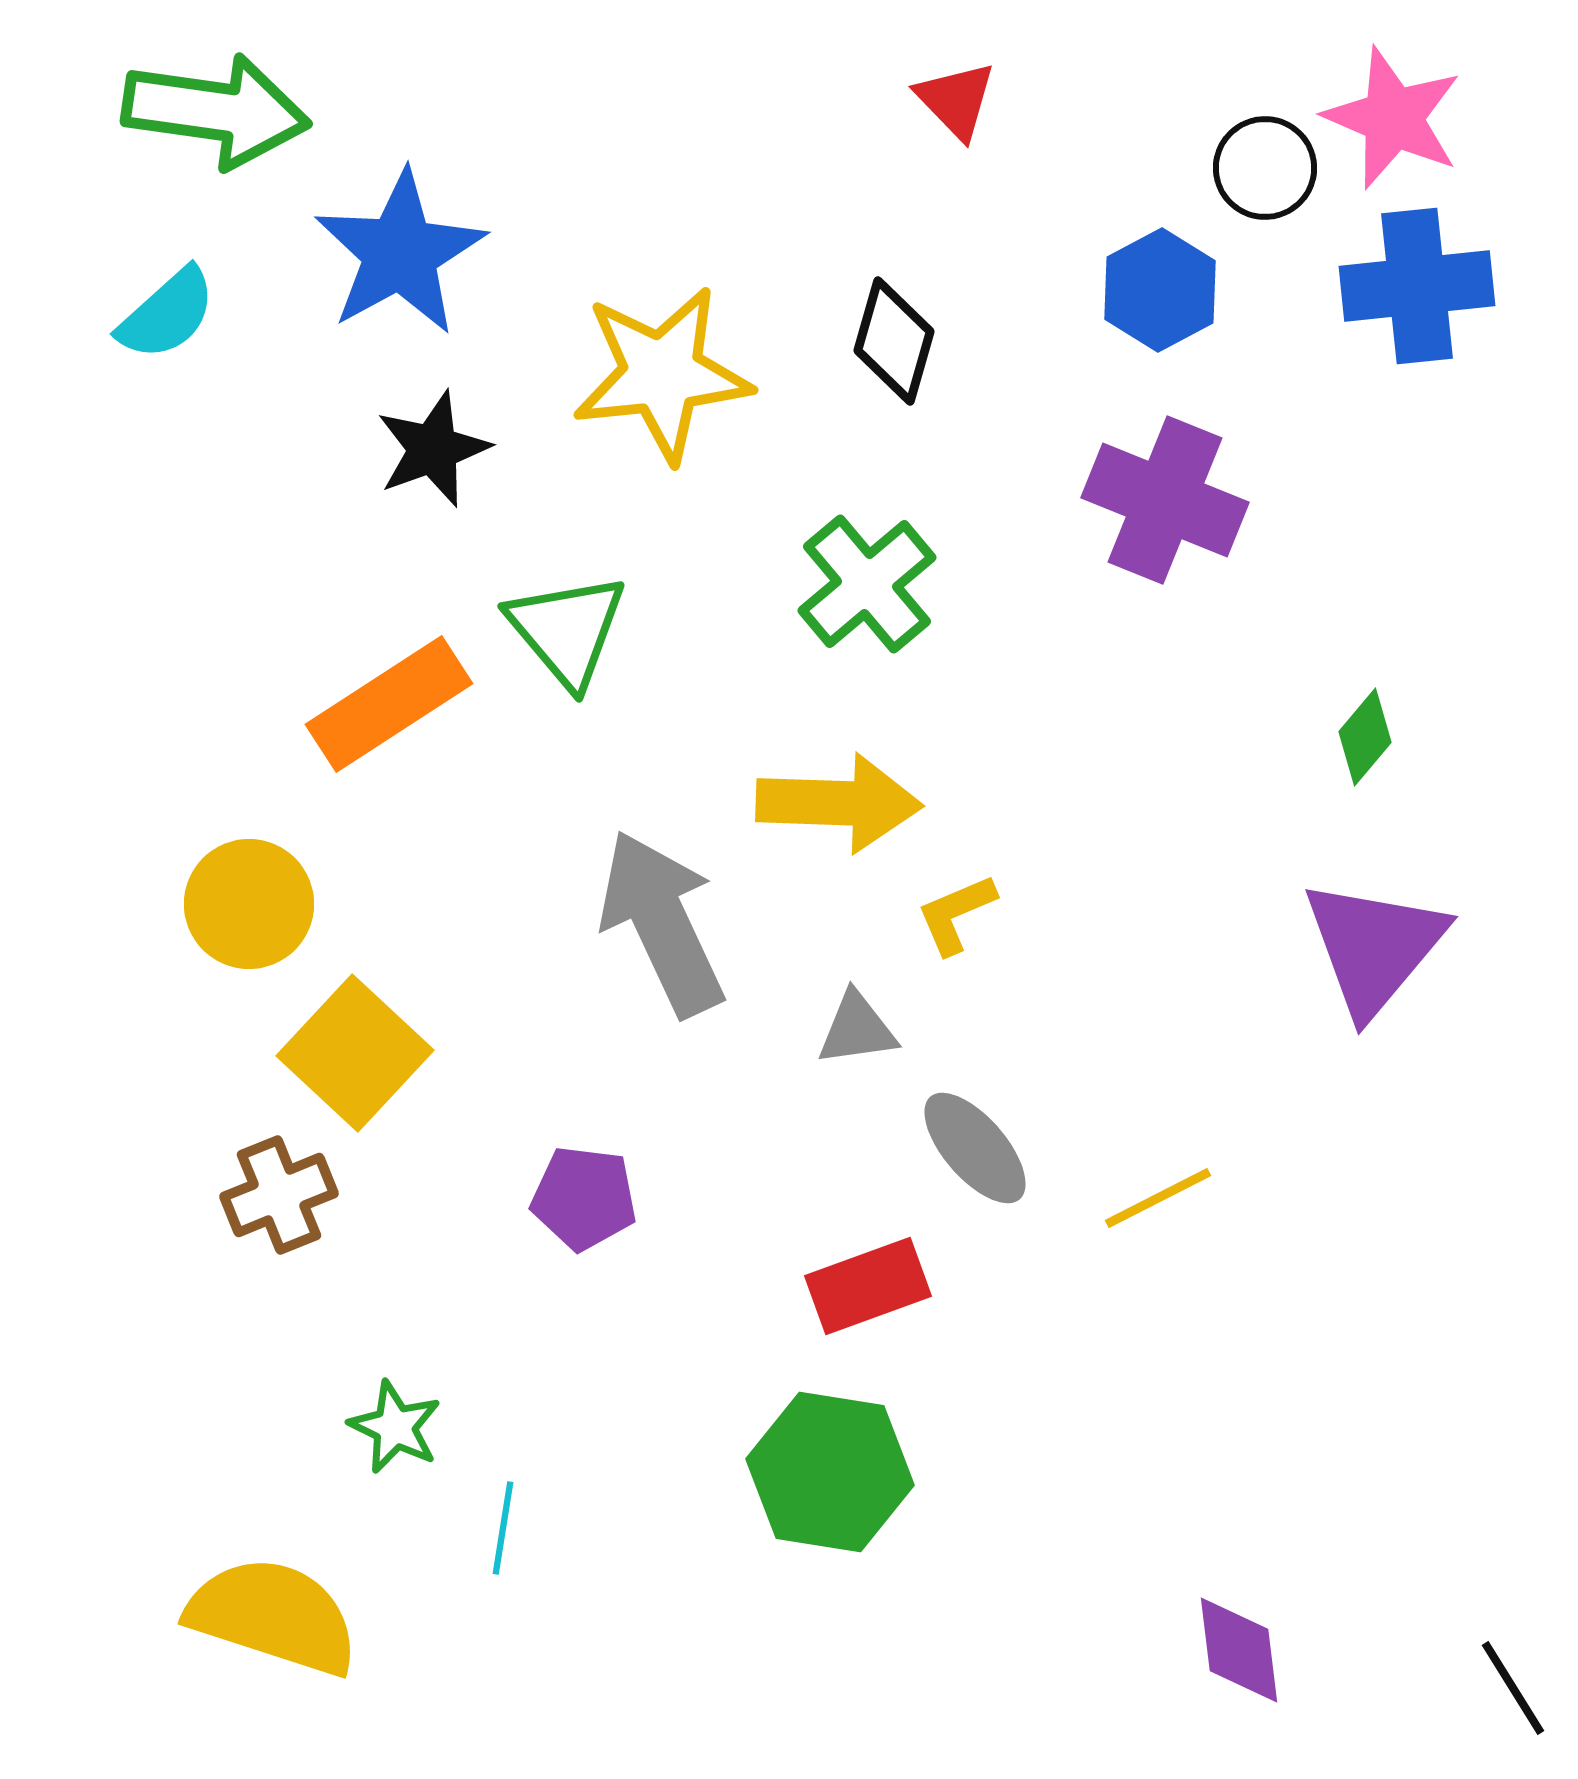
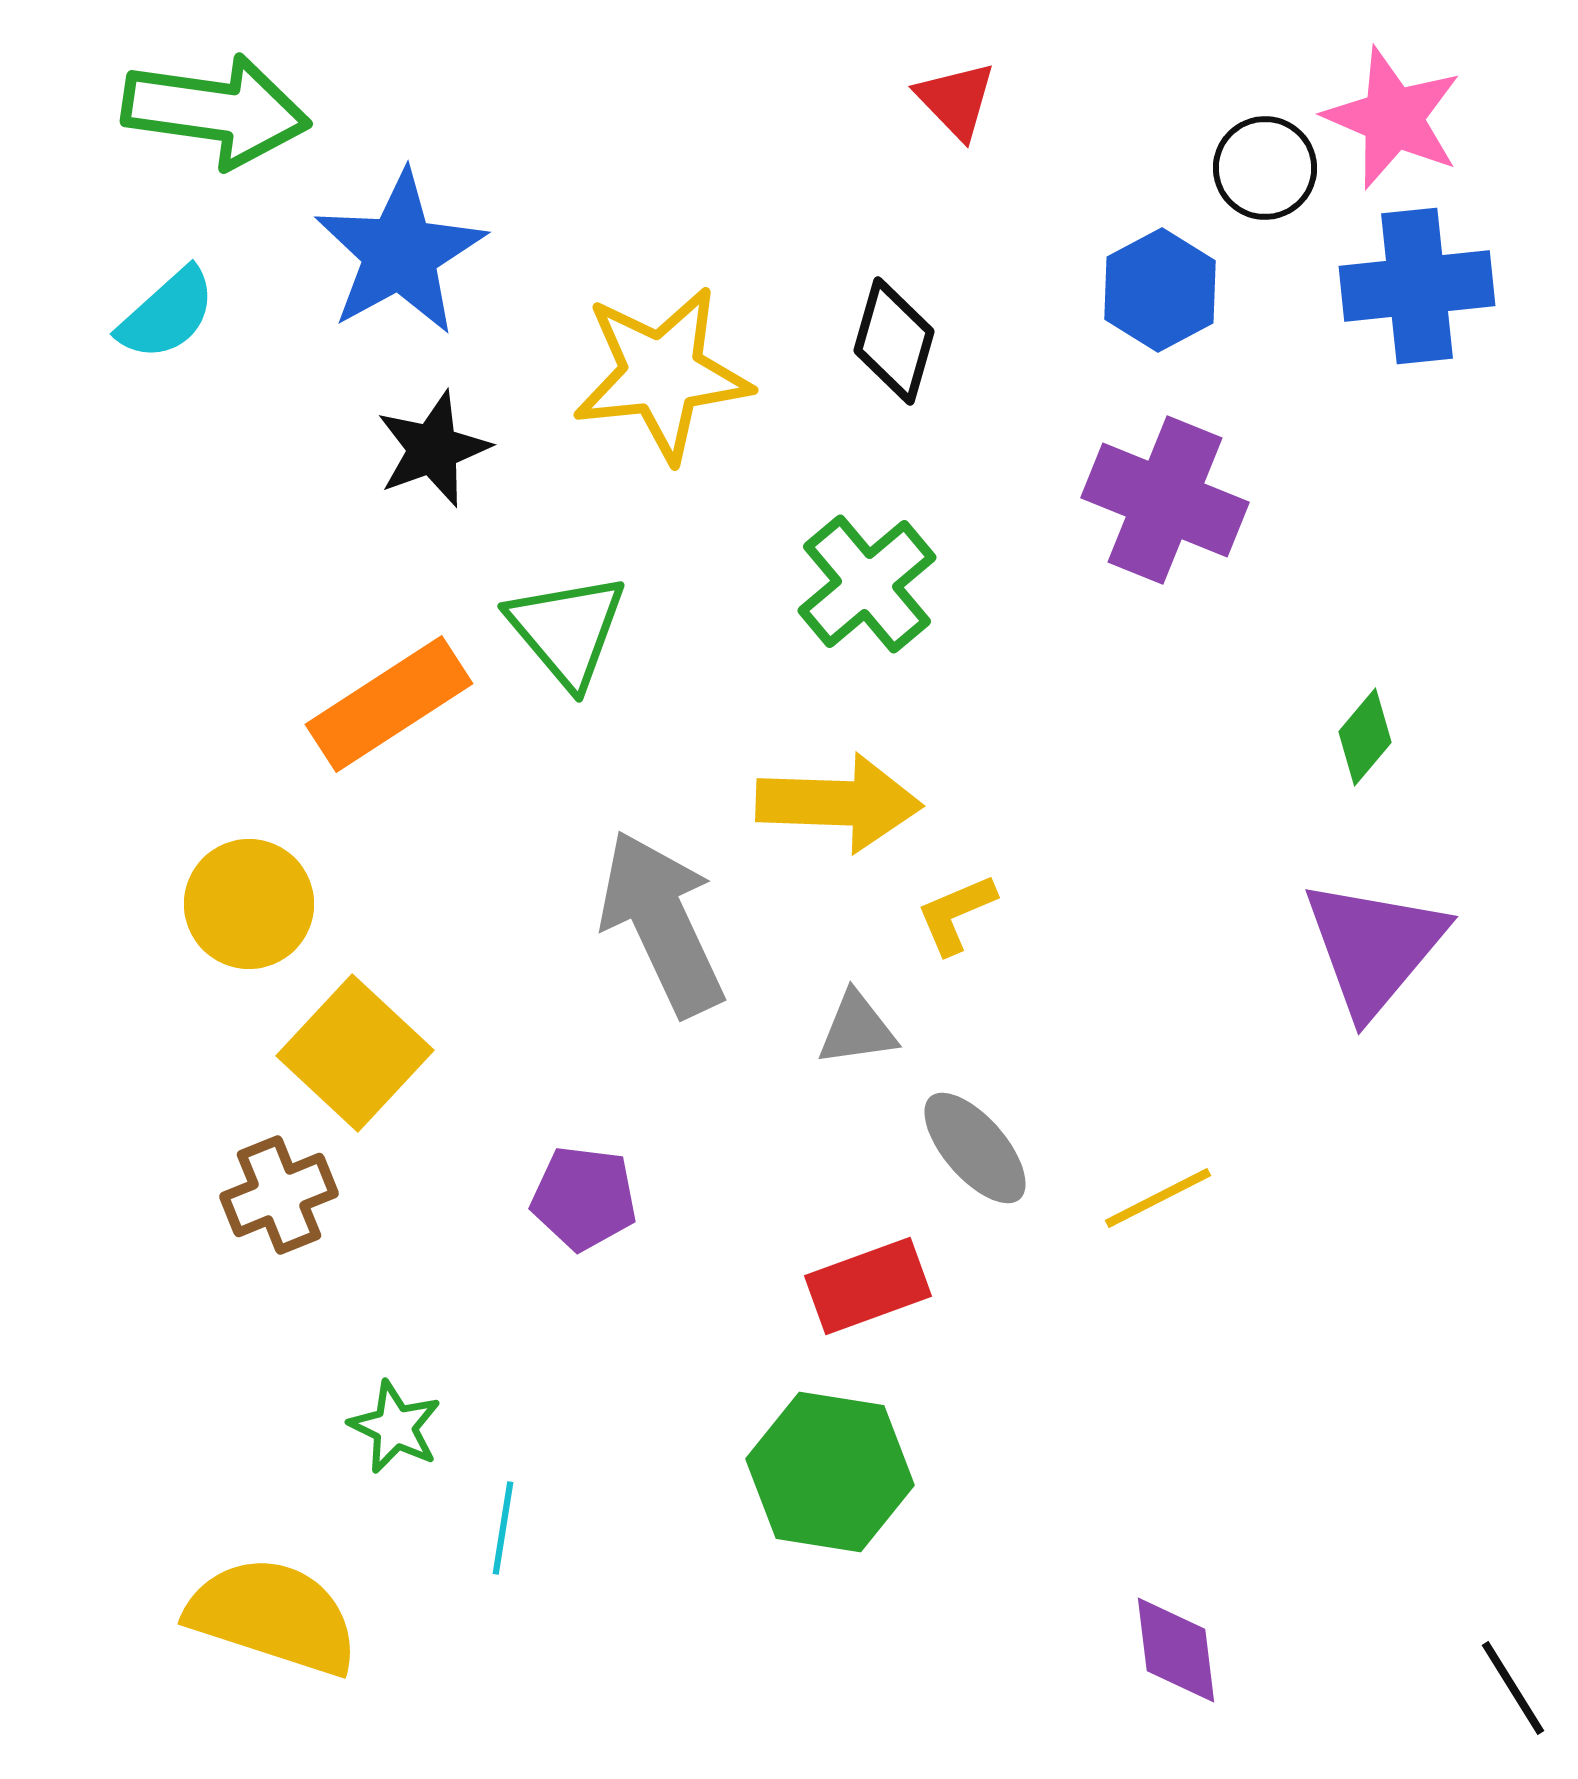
purple diamond: moved 63 px left
